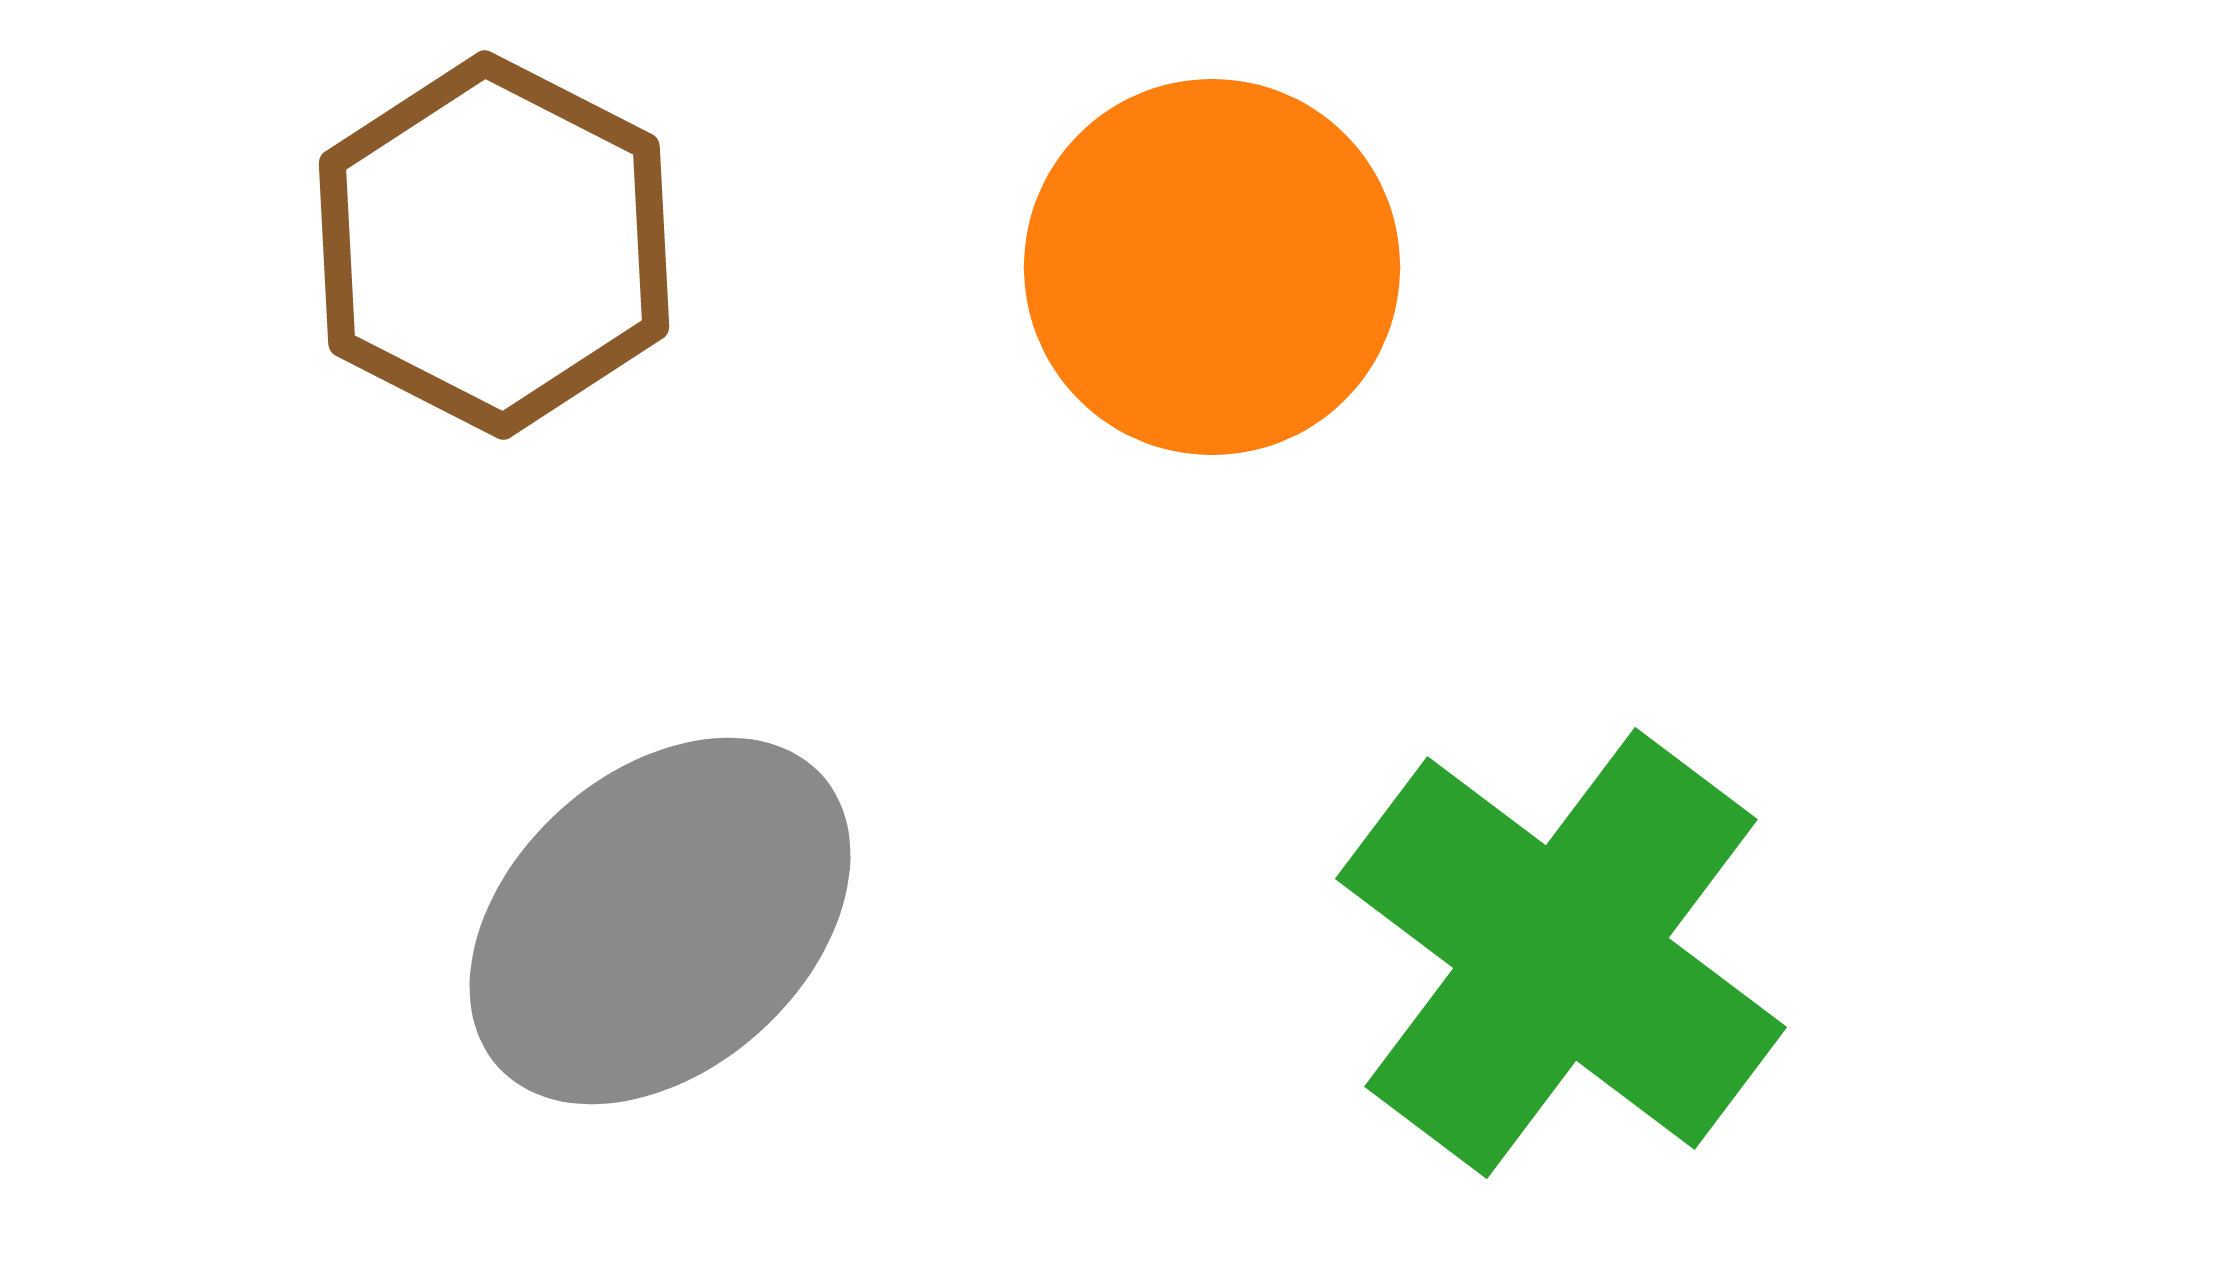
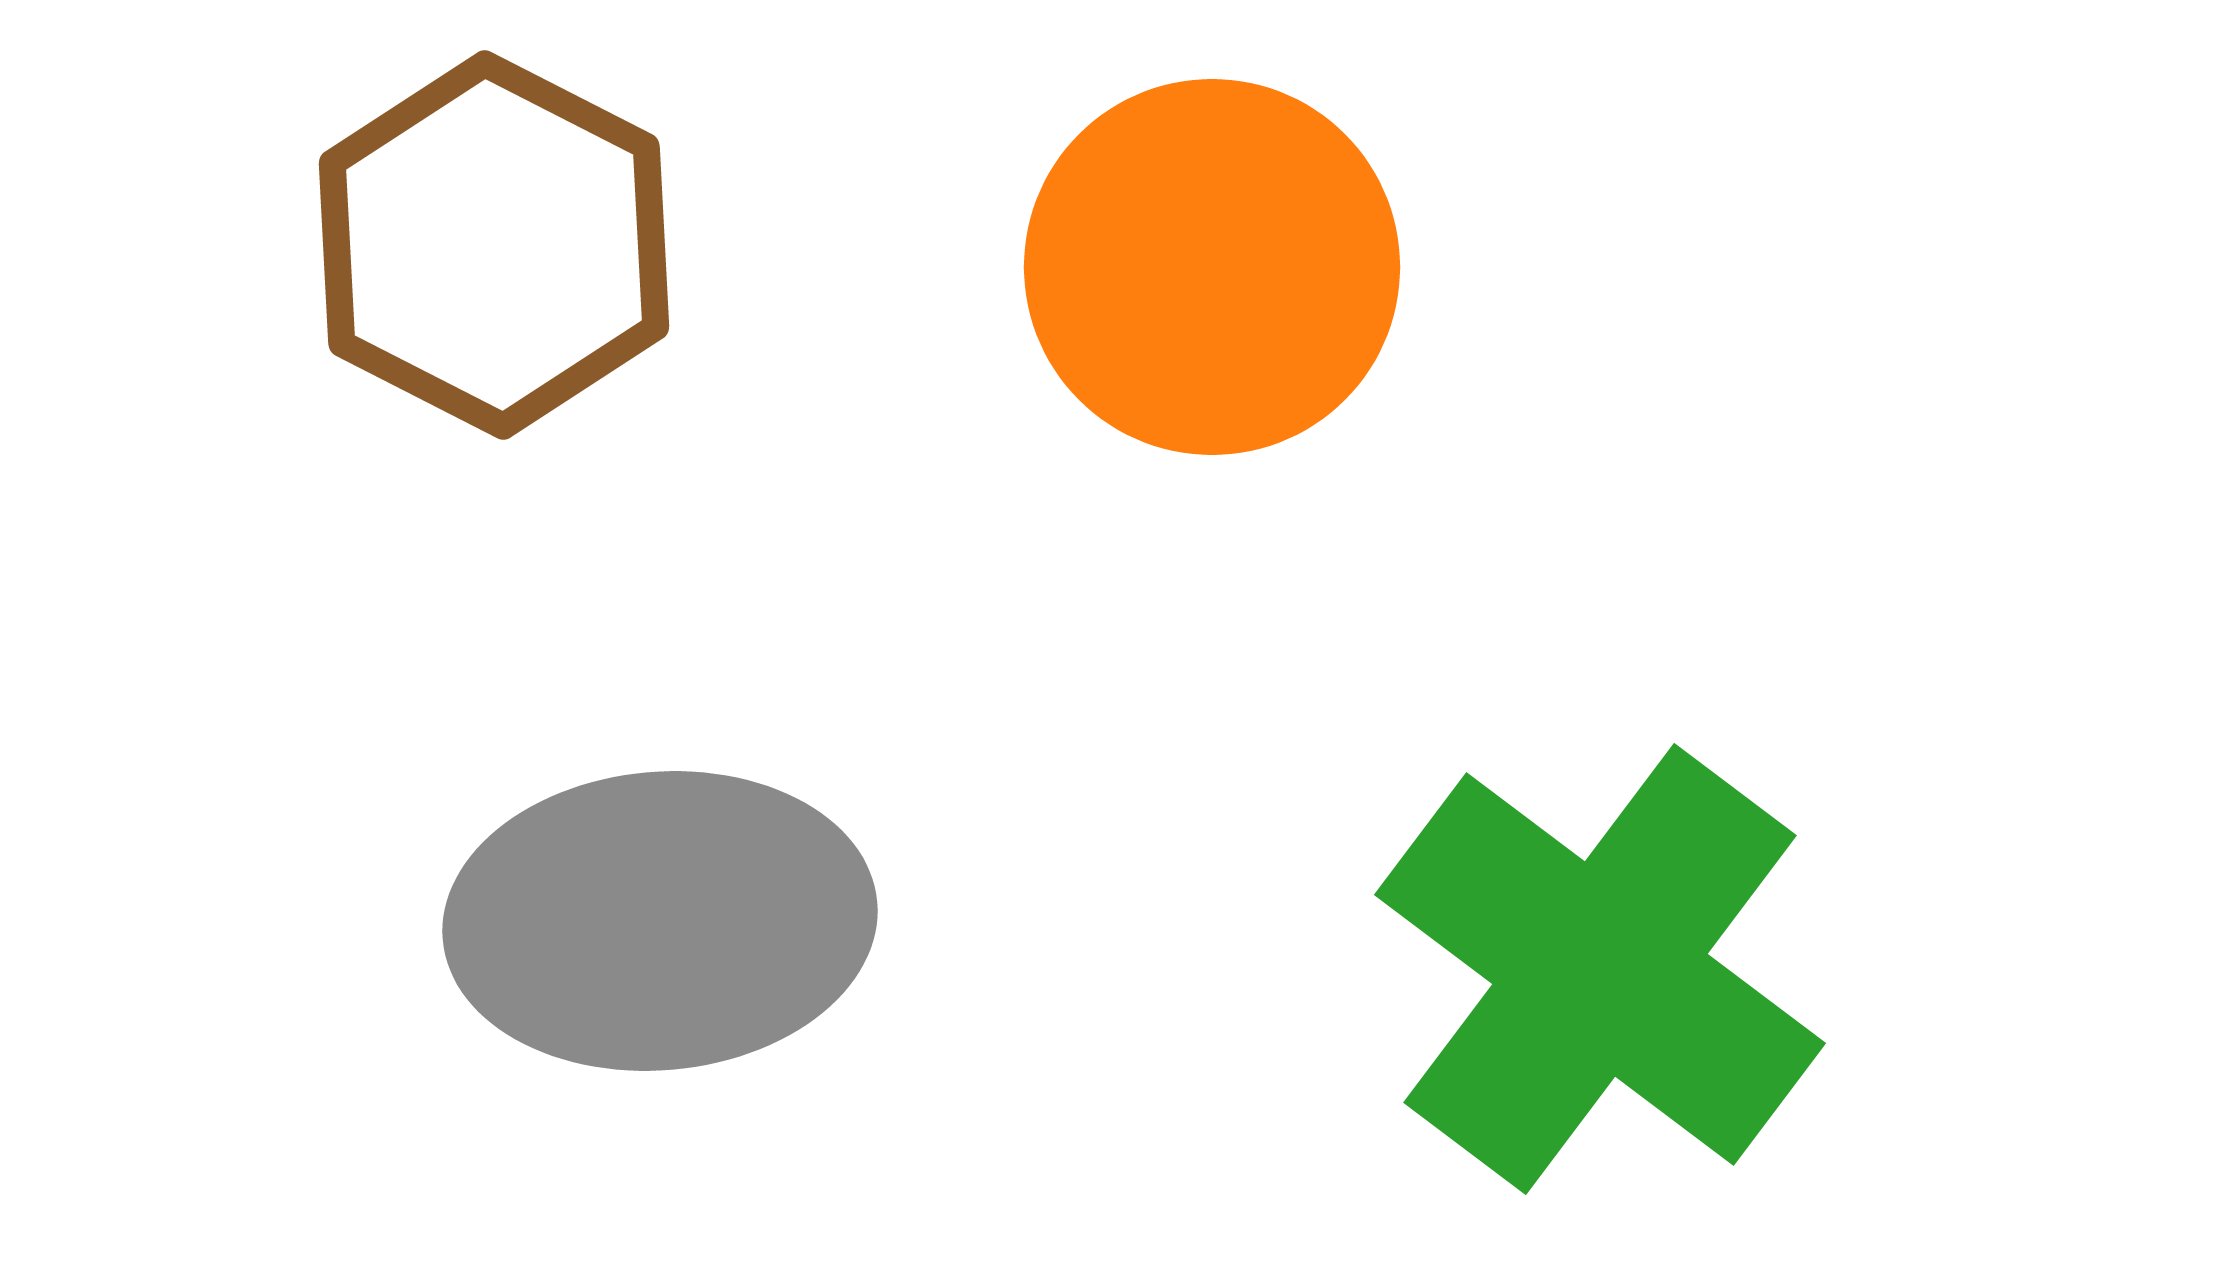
gray ellipse: rotated 37 degrees clockwise
green cross: moved 39 px right, 16 px down
